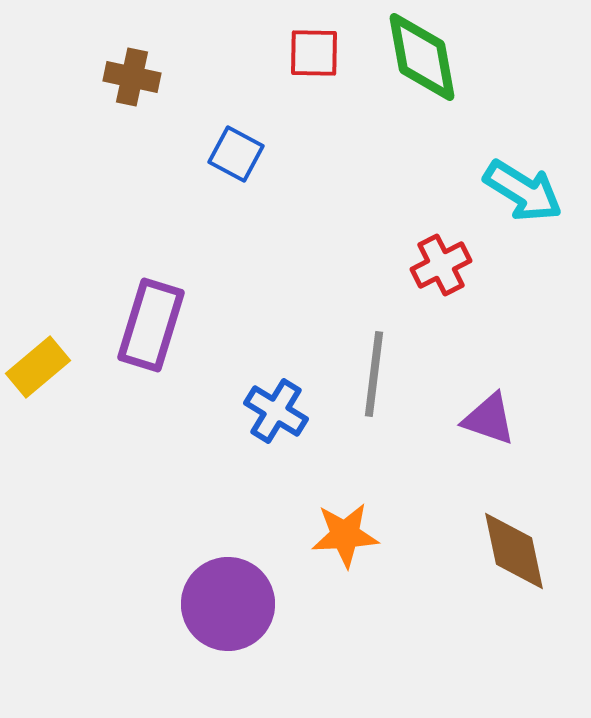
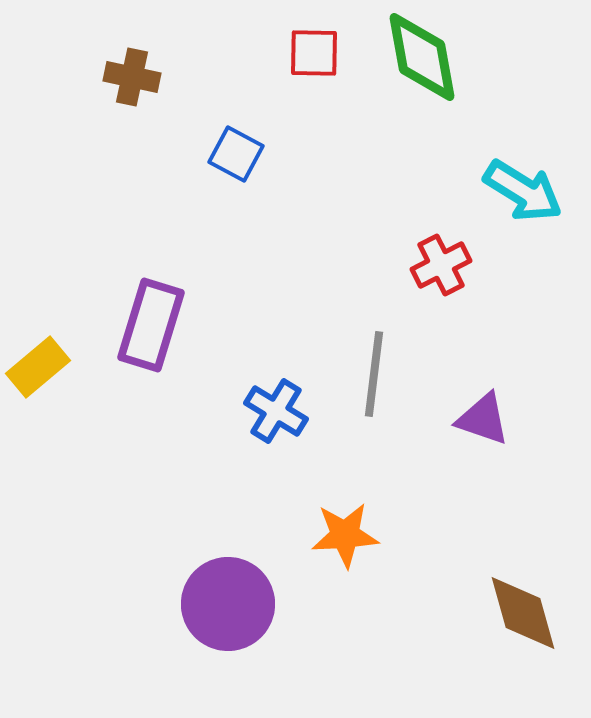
purple triangle: moved 6 px left
brown diamond: moved 9 px right, 62 px down; rotated 4 degrees counterclockwise
